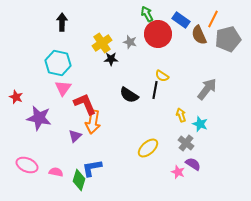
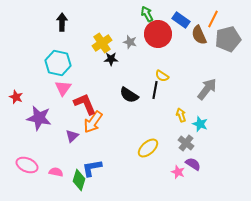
orange arrow: rotated 25 degrees clockwise
purple triangle: moved 3 px left
